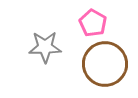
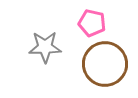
pink pentagon: moved 1 px left; rotated 16 degrees counterclockwise
